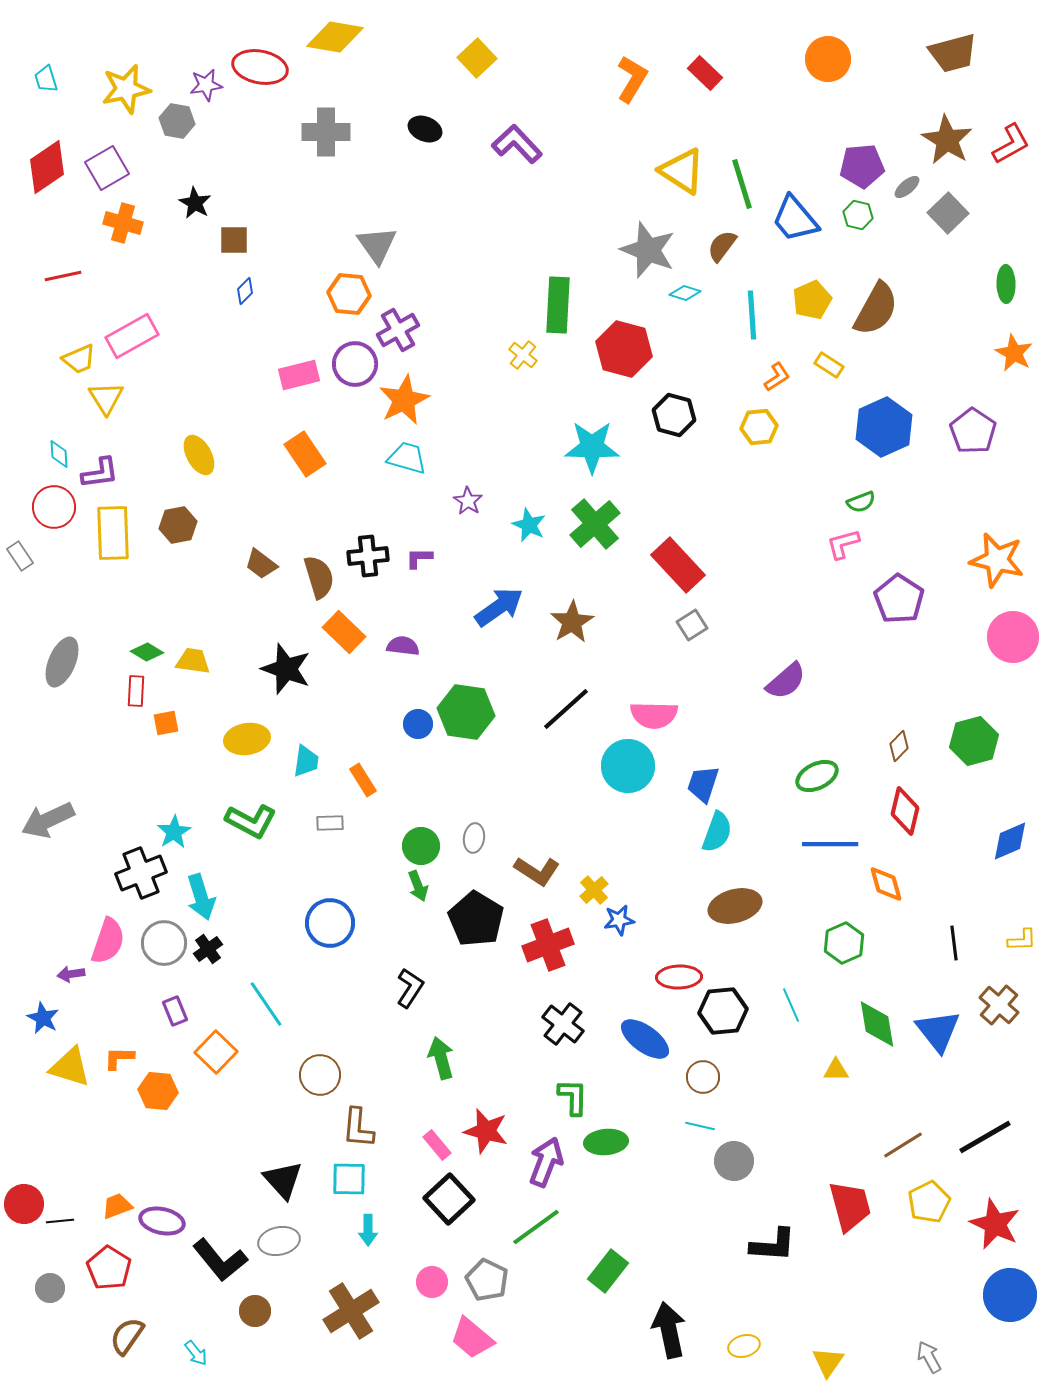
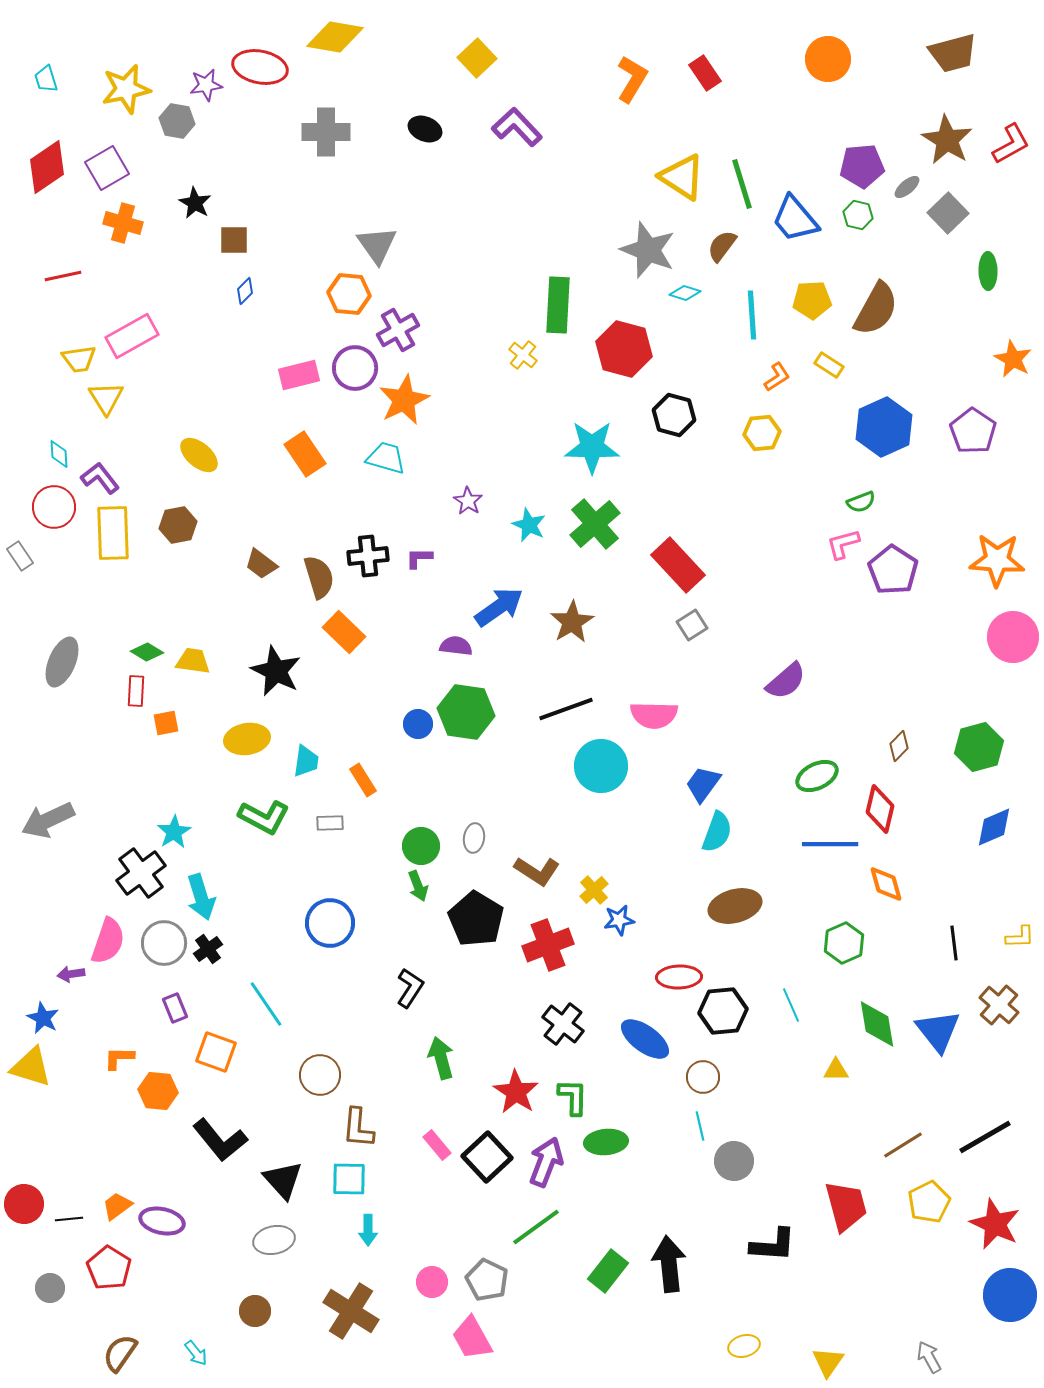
red rectangle at (705, 73): rotated 12 degrees clockwise
purple L-shape at (517, 144): moved 17 px up
yellow triangle at (682, 171): moved 6 px down
green ellipse at (1006, 284): moved 18 px left, 13 px up
yellow pentagon at (812, 300): rotated 21 degrees clockwise
orange star at (1014, 353): moved 1 px left, 6 px down
yellow trapezoid at (79, 359): rotated 15 degrees clockwise
purple circle at (355, 364): moved 4 px down
yellow hexagon at (759, 427): moved 3 px right, 6 px down
yellow ellipse at (199, 455): rotated 21 degrees counterclockwise
cyan trapezoid at (407, 458): moved 21 px left
purple L-shape at (100, 473): moved 5 px down; rotated 120 degrees counterclockwise
orange star at (997, 560): rotated 10 degrees counterclockwise
purple pentagon at (899, 599): moved 6 px left, 29 px up
purple semicircle at (403, 646): moved 53 px right
black star at (286, 669): moved 10 px left, 2 px down; rotated 6 degrees clockwise
black line at (566, 709): rotated 22 degrees clockwise
green hexagon at (974, 741): moved 5 px right, 6 px down
cyan circle at (628, 766): moved 27 px left
blue trapezoid at (703, 784): rotated 18 degrees clockwise
red diamond at (905, 811): moved 25 px left, 2 px up
green L-shape at (251, 821): moved 13 px right, 4 px up
blue diamond at (1010, 841): moved 16 px left, 14 px up
black cross at (141, 873): rotated 15 degrees counterclockwise
yellow L-shape at (1022, 940): moved 2 px left, 3 px up
purple rectangle at (175, 1011): moved 3 px up
orange square at (216, 1052): rotated 24 degrees counterclockwise
yellow triangle at (70, 1067): moved 39 px left
cyan line at (700, 1126): rotated 64 degrees clockwise
red star at (486, 1131): moved 30 px right, 39 px up; rotated 18 degrees clockwise
black square at (449, 1199): moved 38 px right, 42 px up
orange trapezoid at (117, 1206): rotated 16 degrees counterclockwise
red trapezoid at (850, 1206): moved 4 px left
black line at (60, 1221): moved 9 px right, 2 px up
gray ellipse at (279, 1241): moved 5 px left, 1 px up
black L-shape at (220, 1260): moved 120 px up
brown cross at (351, 1311): rotated 26 degrees counterclockwise
black arrow at (669, 1330): moved 66 px up; rotated 6 degrees clockwise
brown semicircle at (127, 1336): moved 7 px left, 17 px down
pink trapezoid at (472, 1338): rotated 21 degrees clockwise
